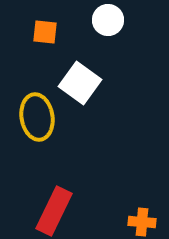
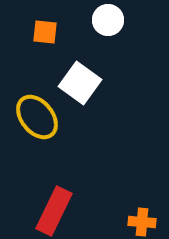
yellow ellipse: rotated 30 degrees counterclockwise
